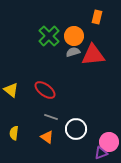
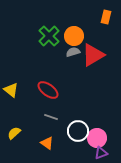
orange rectangle: moved 9 px right
red triangle: rotated 25 degrees counterclockwise
red ellipse: moved 3 px right
white circle: moved 2 px right, 2 px down
yellow semicircle: rotated 40 degrees clockwise
orange triangle: moved 6 px down
pink circle: moved 12 px left, 4 px up
